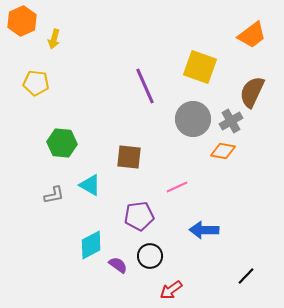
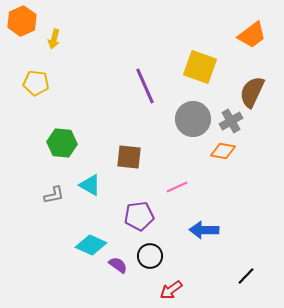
cyan diamond: rotated 52 degrees clockwise
